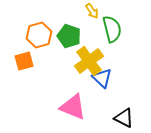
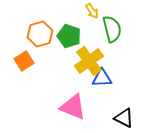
orange hexagon: moved 1 px right, 1 px up
orange square: rotated 18 degrees counterclockwise
blue triangle: rotated 45 degrees counterclockwise
